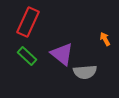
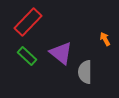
red rectangle: rotated 20 degrees clockwise
purple triangle: moved 1 px left, 1 px up
gray semicircle: rotated 95 degrees clockwise
